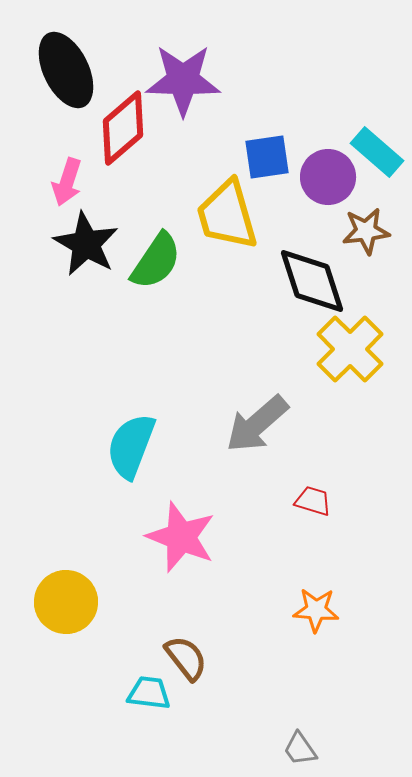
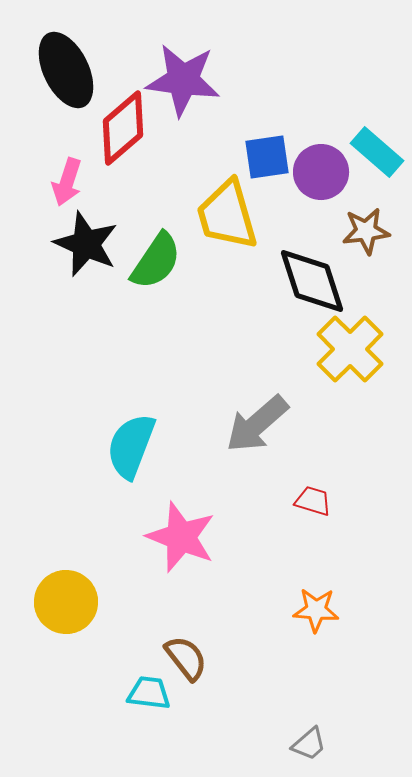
purple star: rotated 6 degrees clockwise
purple circle: moved 7 px left, 5 px up
black star: rotated 6 degrees counterclockwise
gray trapezoid: moved 9 px right, 5 px up; rotated 96 degrees counterclockwise
